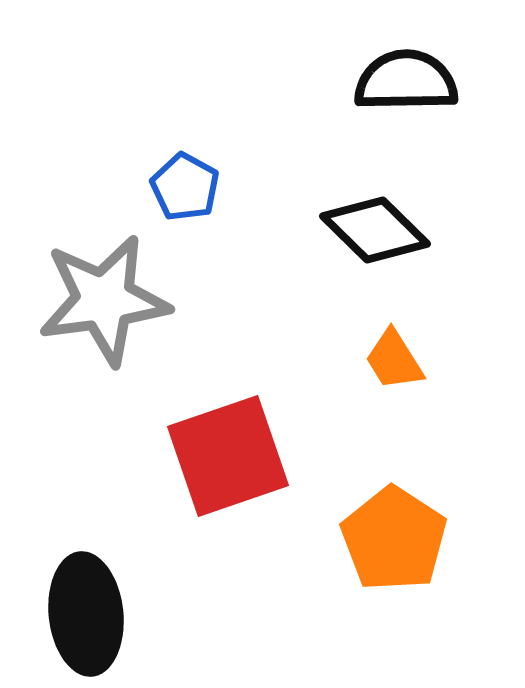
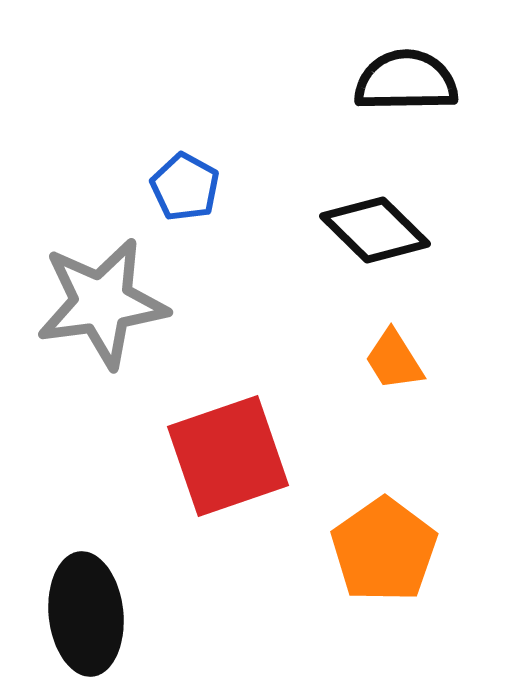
gray star: moved 2 px left, 3 px down
orange pentagon: moved 10 px left, 11 px down; rotated 4 degrees clockwise
